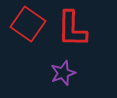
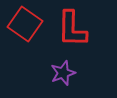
red square: moved 3 px left
